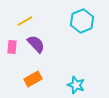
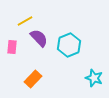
cyan hexagon: moved 13 px left, 24 px down
purple semicircle: moved 3 px right, 6 px up
orange rectangle: rotated 18 degrees counterclockwise
cyan star: moved 18 px right, 7 px up
